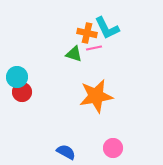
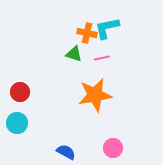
cyan L-shape: rotated 104 degrees clockwise
pink line: moved 8 px right, 10 px down
cyan circle: moved 46 px down
red circle: moved 2 px left
orange star: moved 1 px left, 1 px up
